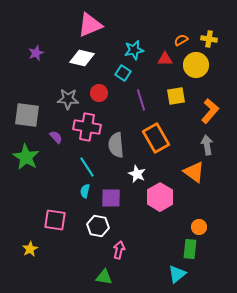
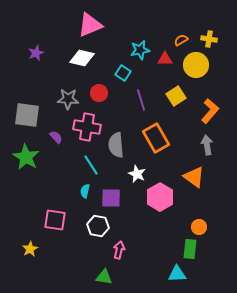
cyan star: moved 6 px right
yellow square: rotated 24 degrees counterclockwise
cyan line: moved 4 px right, 2 px up
orange triangle: moved 5 px down
cyan triangle: rotated 36 degrees clockwise
